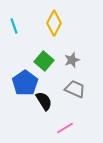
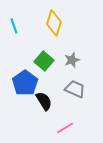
yellow diamond: rotated 10 degrees counterclockwise
